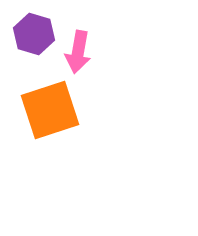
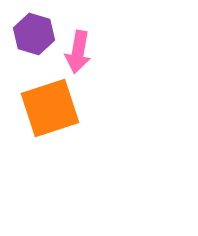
orange square: moved 2 px up
